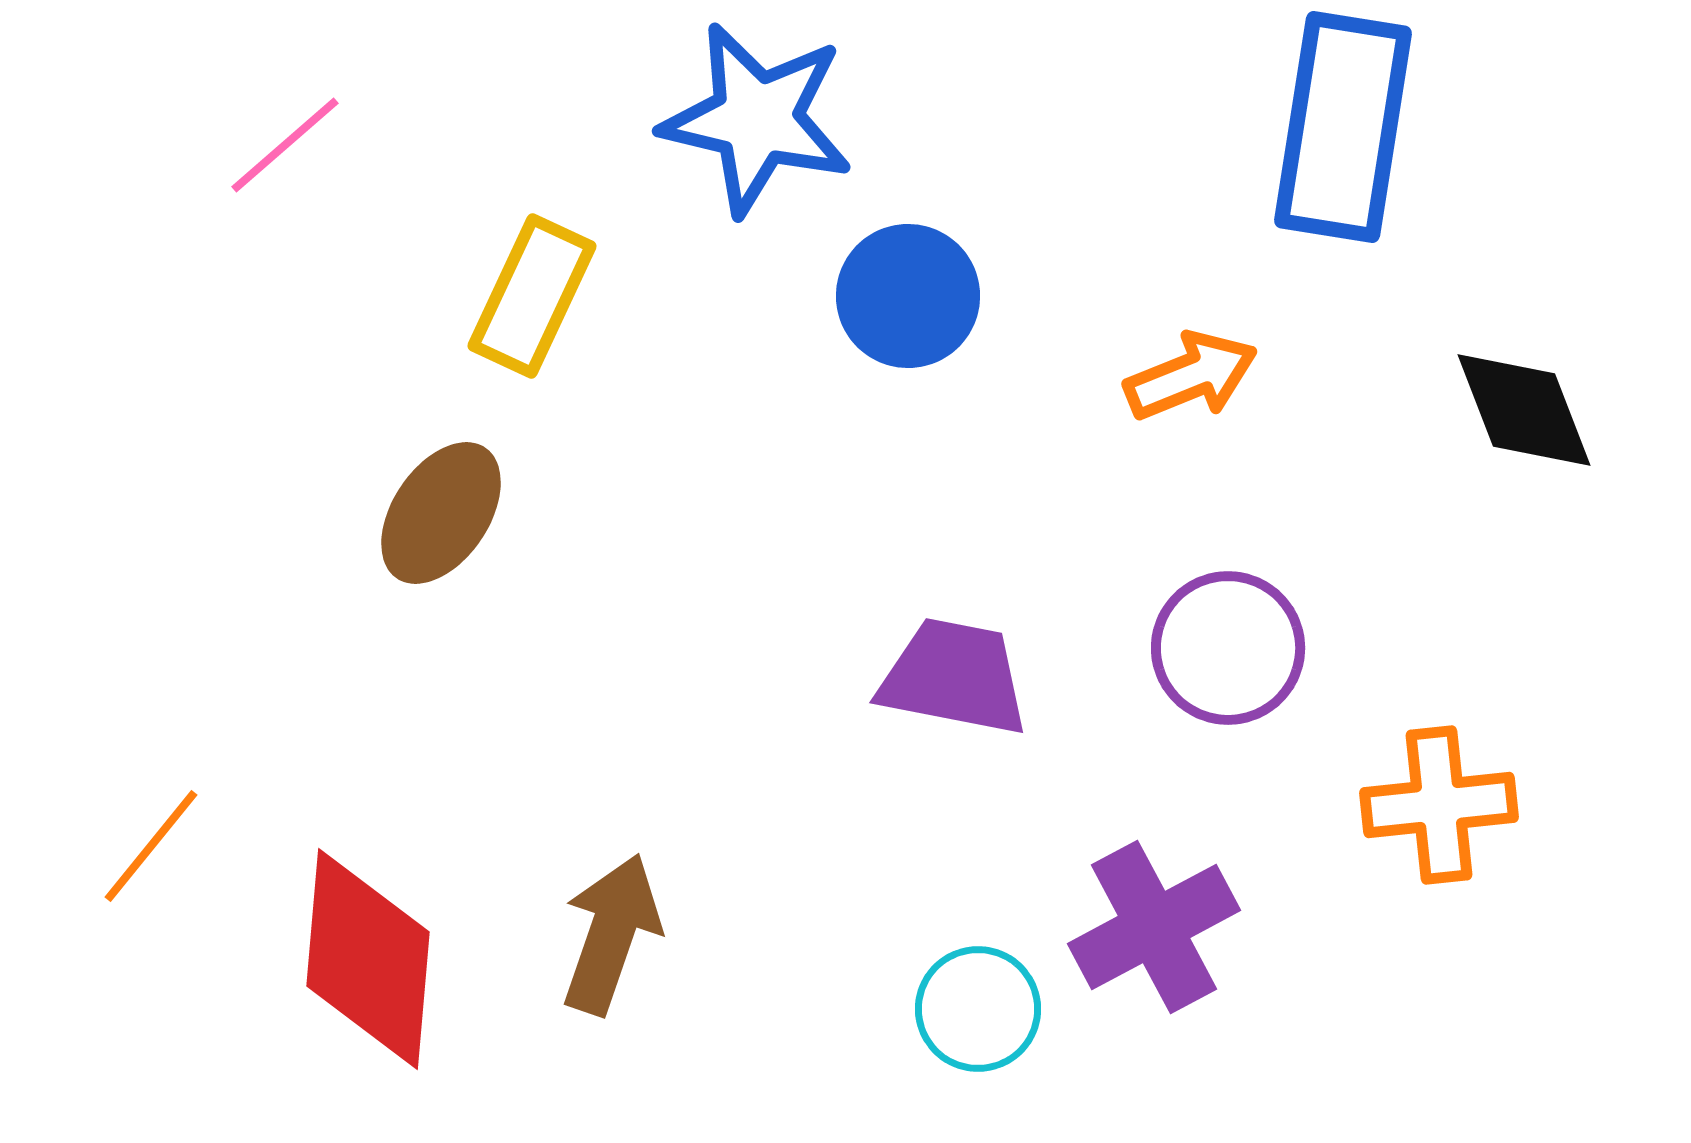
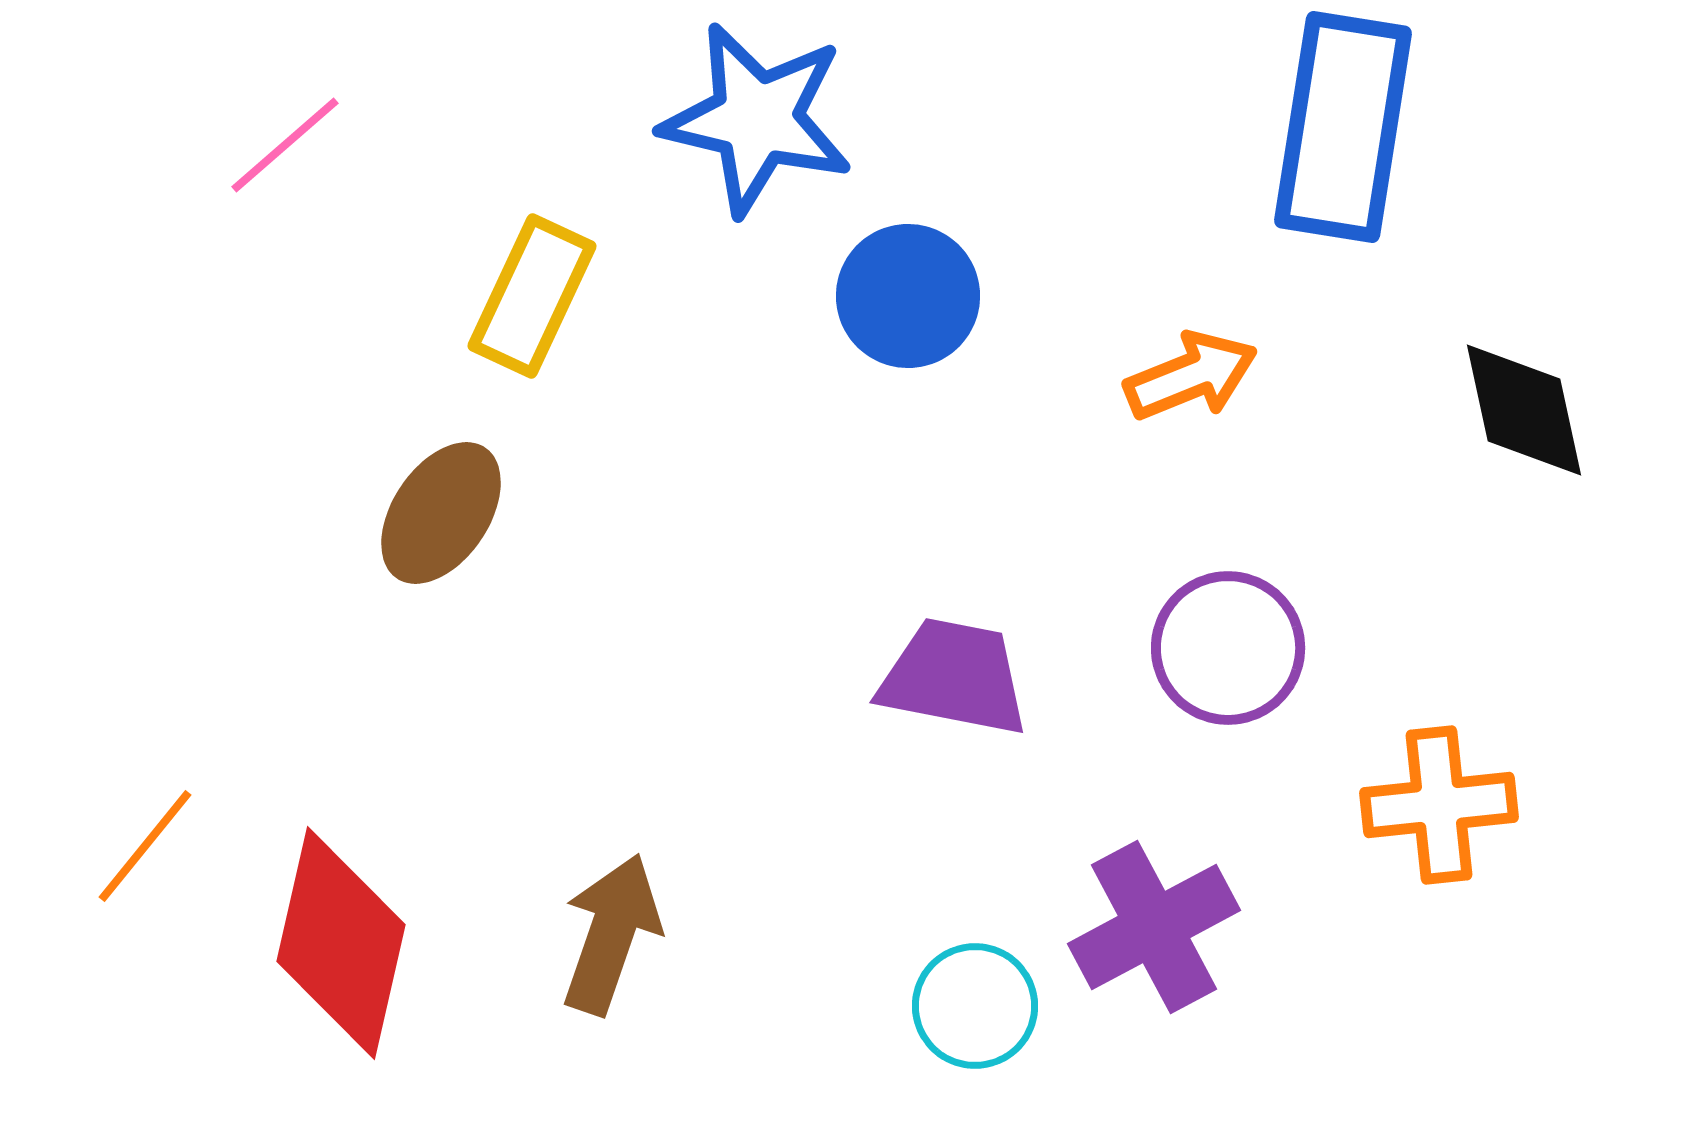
black diamond: rotated 9 degrees clockwise
orange line: moved 6 px left
red diamond: moved 27 px left, 16 px up; rotated 8 degrees clockwise
cyan circle: moved 3 px left, 3 px up
